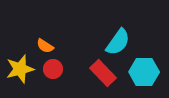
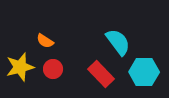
cyan semicircle: rotated 72 degrees counterclockwise
orange semicircle: moved 5 px up
yellow star: moved 2 px up
red rectangle: moved 2 px left, 1 px down
